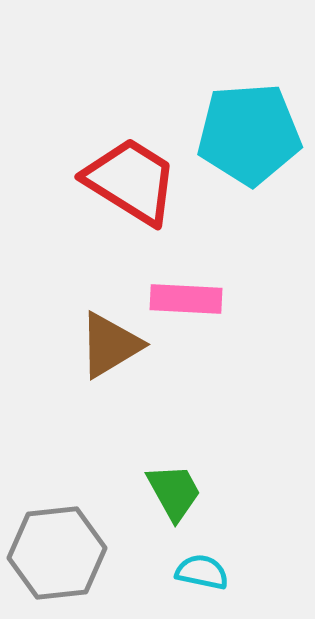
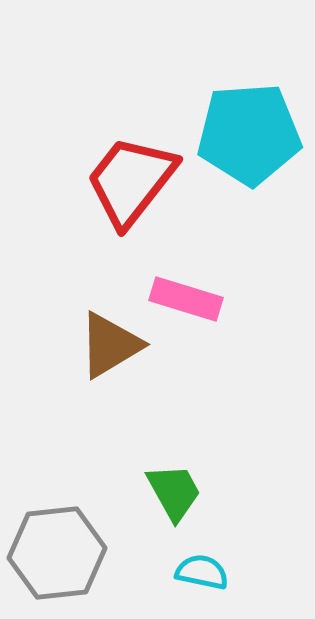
red trapezoid: rotated 84 degrees counterclockwise
pink rectangle: rotated 14 degrees clockwise
